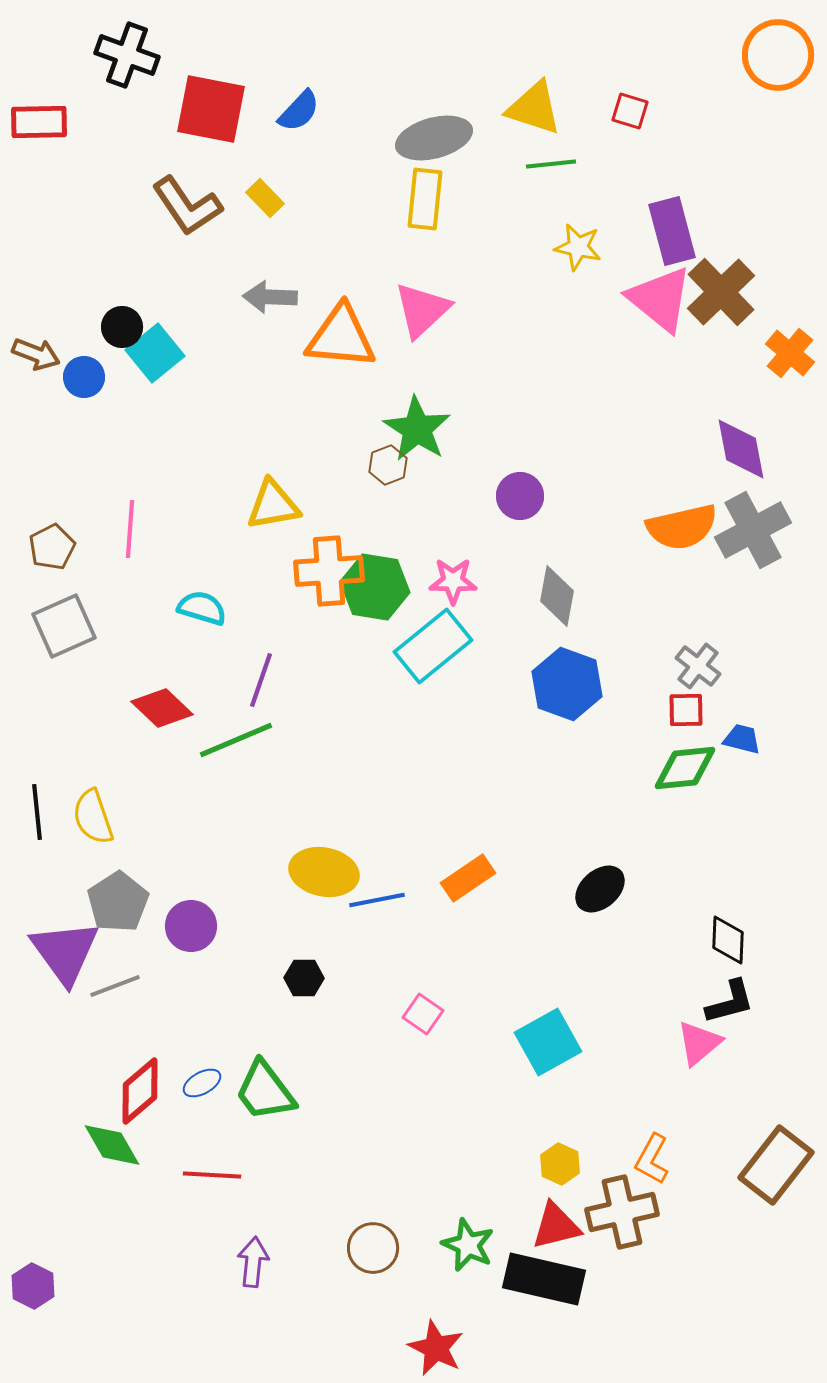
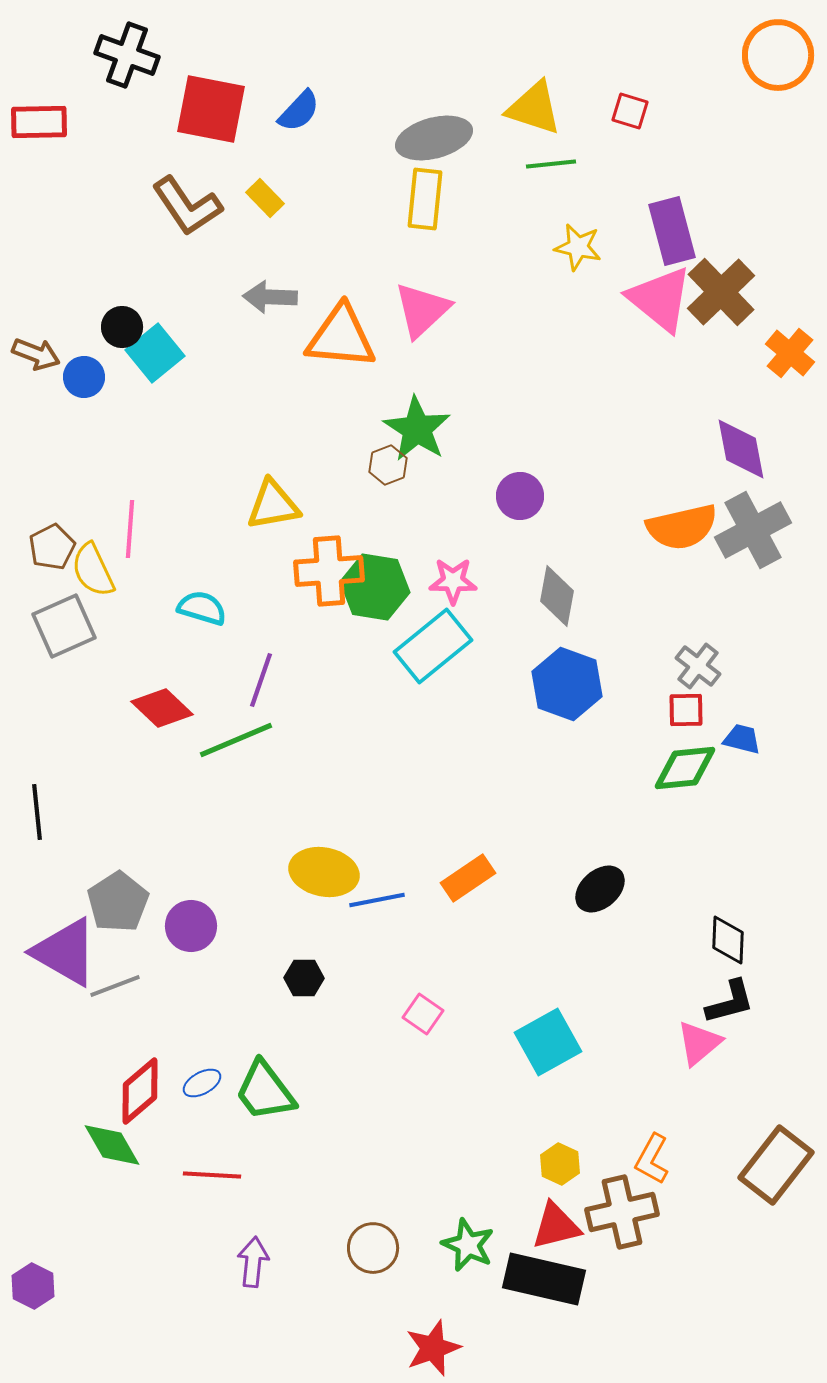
yellow semicircle at (93, 817): moved 247 px up; rotated 6 degrees counterclockwise
purple triangle at (65, 952): rotated 24 degrees counterclockwise
red star at (436, 1348): moved 3 px left; rotated 26 degrees clockwise
